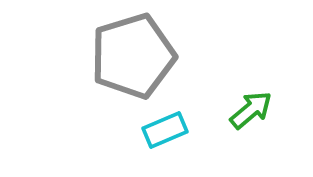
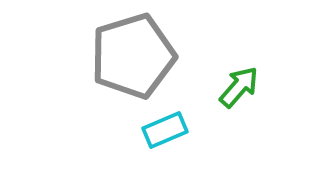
green arrow: moved 12 px left, 23 px up; rotated 9 degrees counterclockwise
